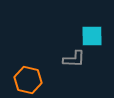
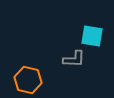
cyan square: rotated 10 degrees clockwise
